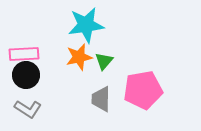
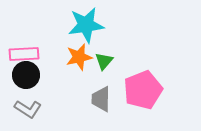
pink pentagon: rotated 12 degrees counterclockwise
